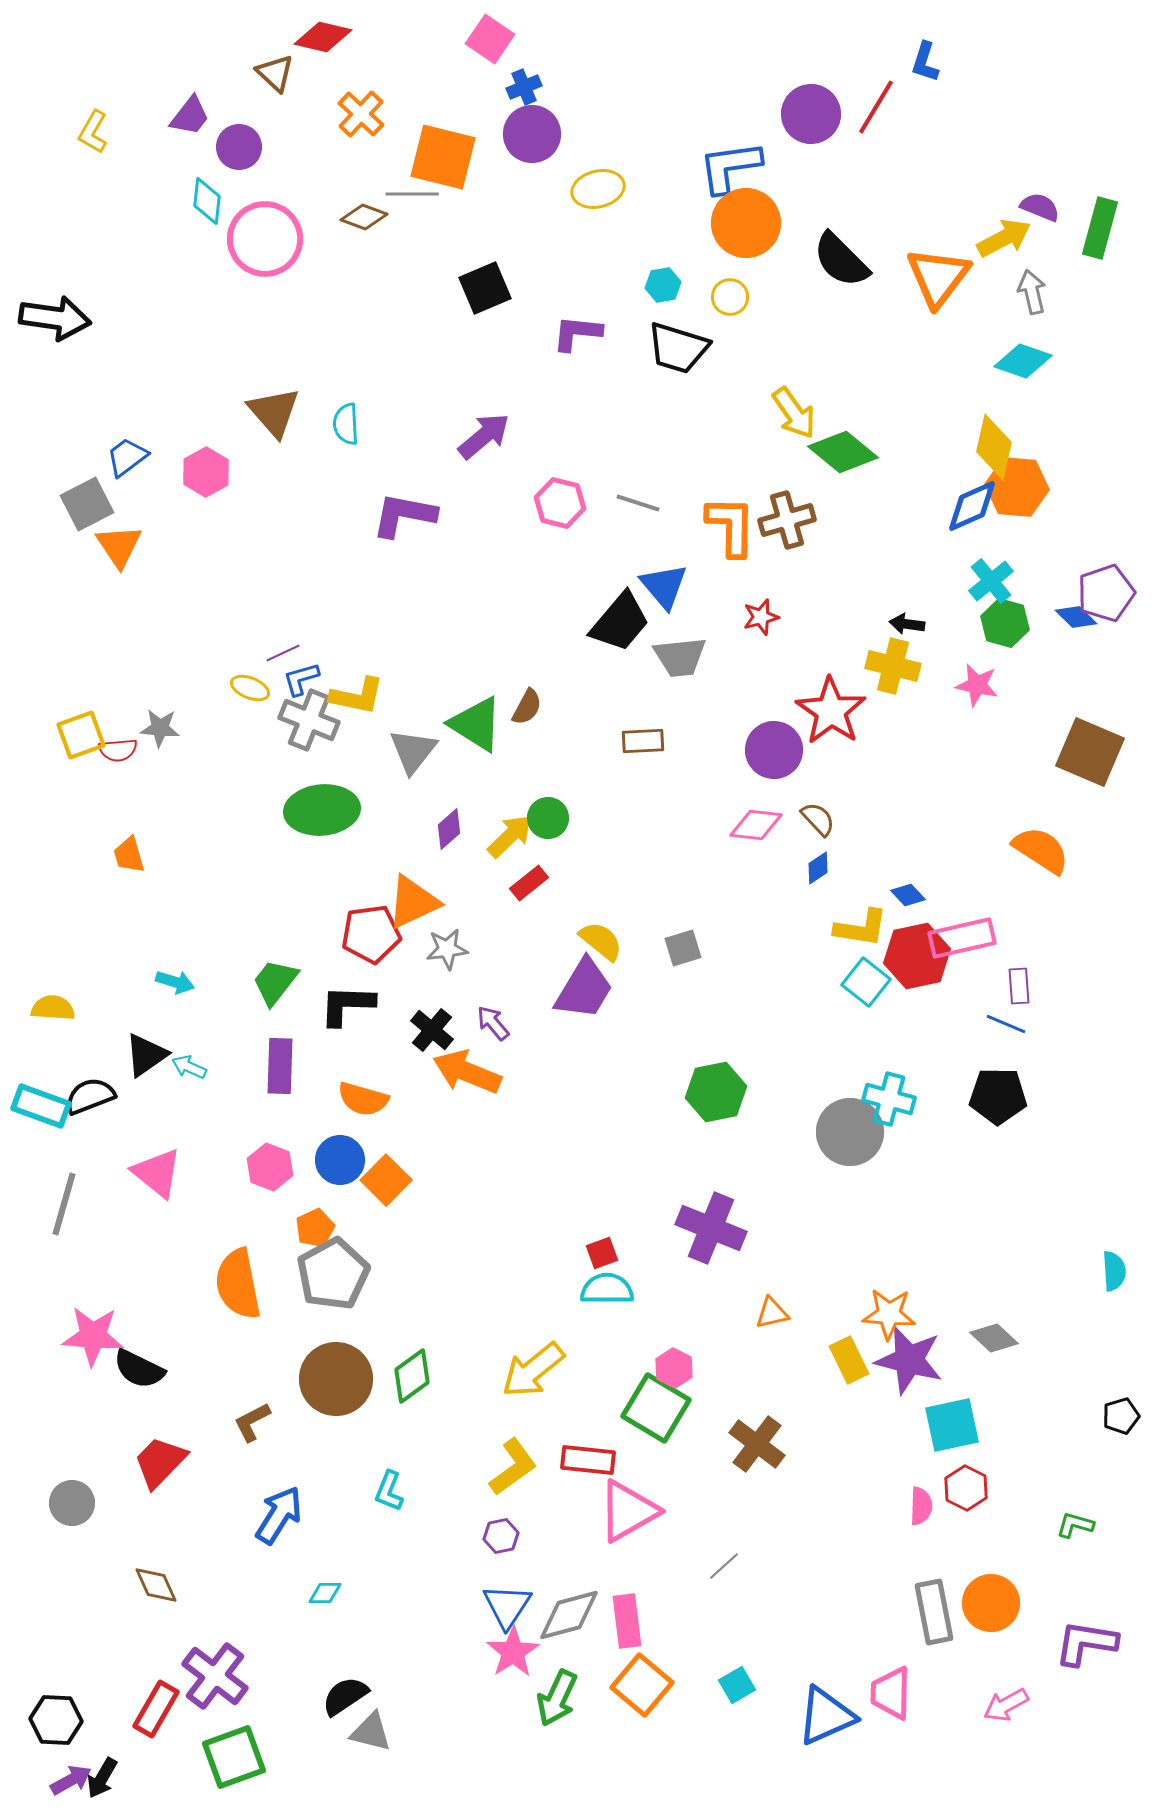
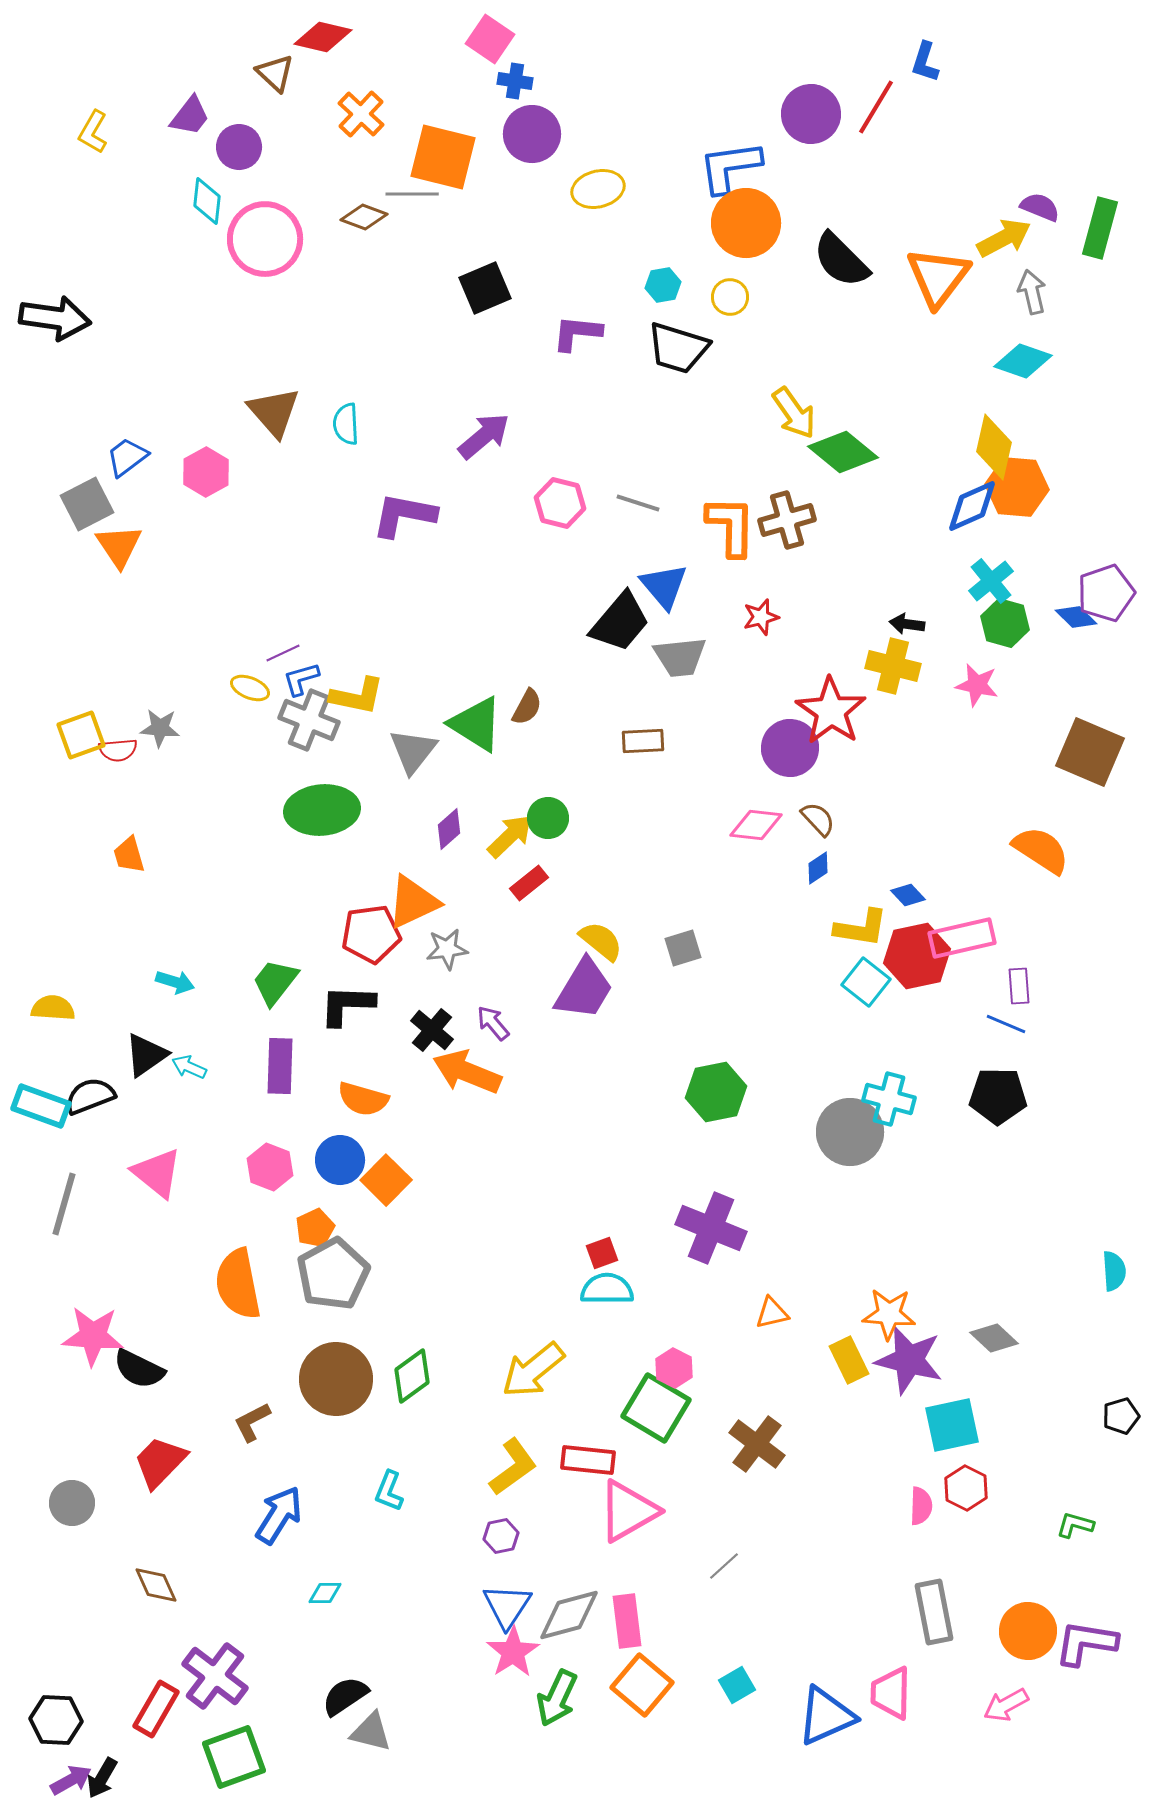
blue cross at (524, 87): moved 9 px left, 6 px up; rotated 32 degrees clockwise
purple circle at (774, 750): moved 16 px right, 2 px up
orange circle at (991, 1603): moved 37 px right, 28 px down
